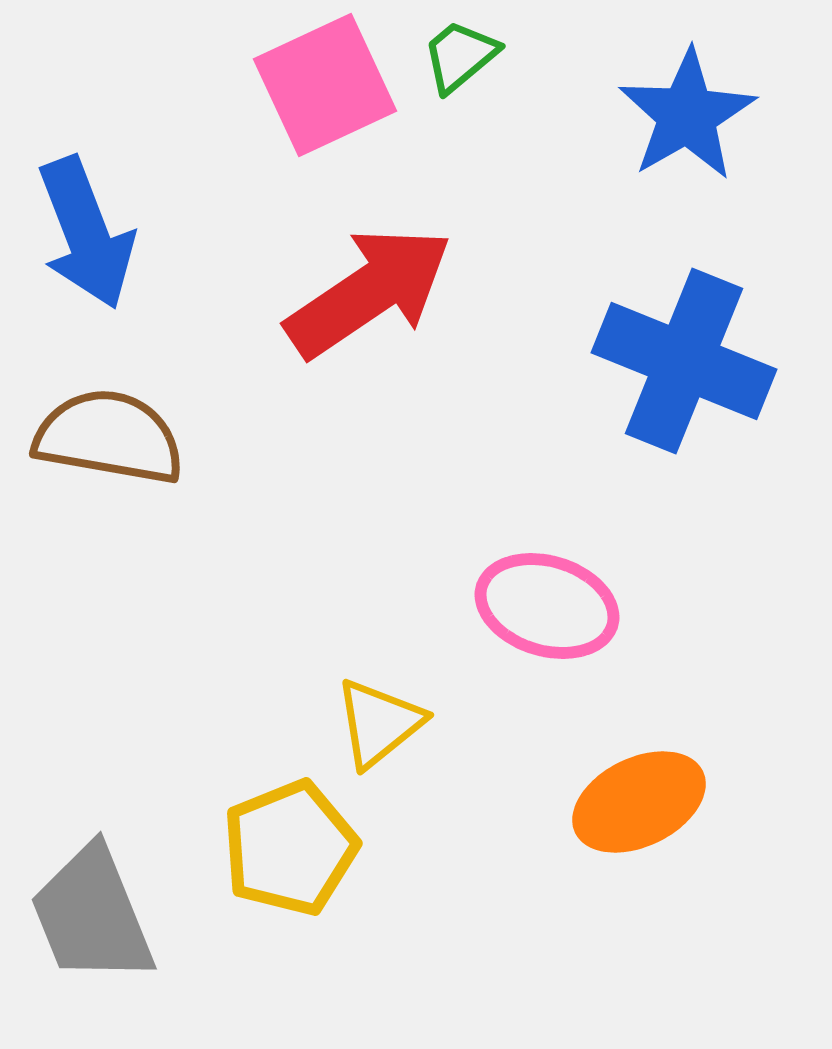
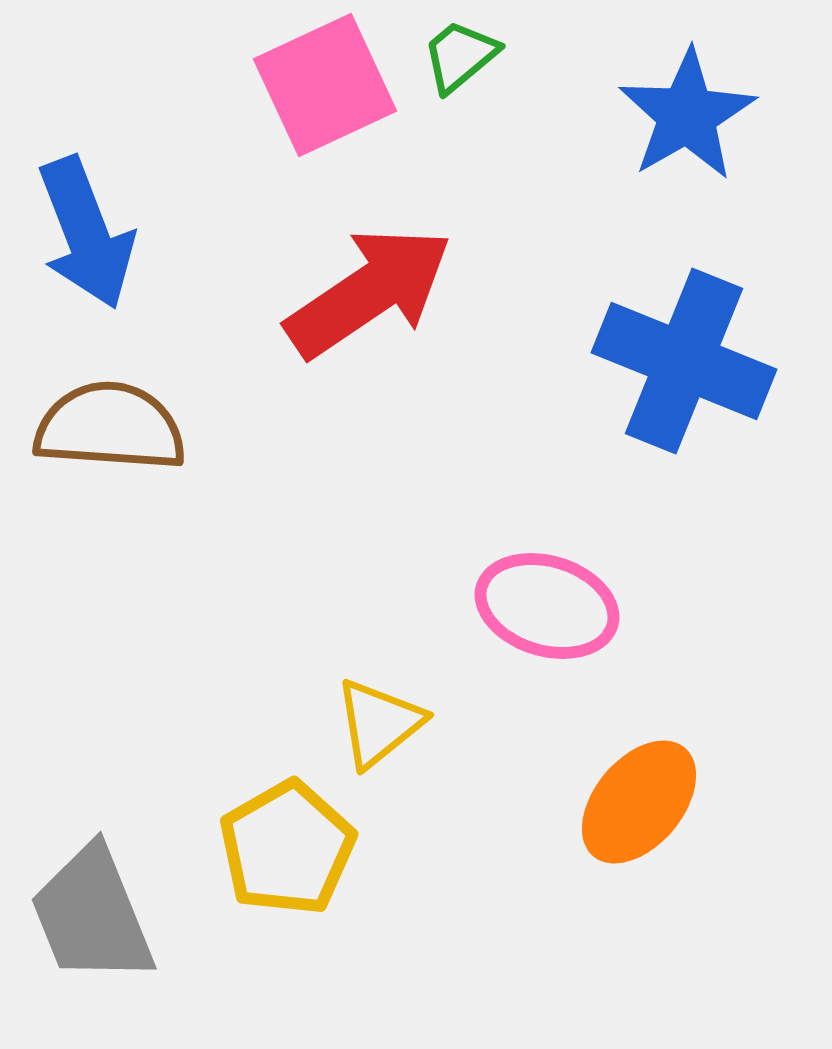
brown semicircle: moved 1 px right, 10 px up; rotated 6 degrees counterclockwise
orange ellipse: rotated 24 degrees counterclockwise
yellow pentagon: moved 3 px left; rotated 8 degrees counterclockwise
